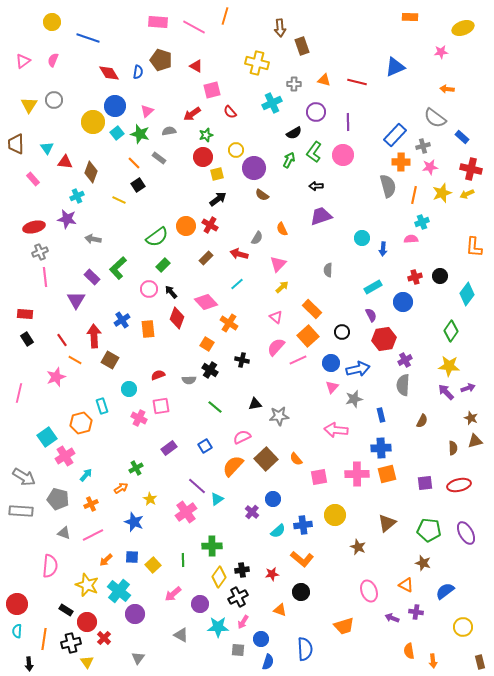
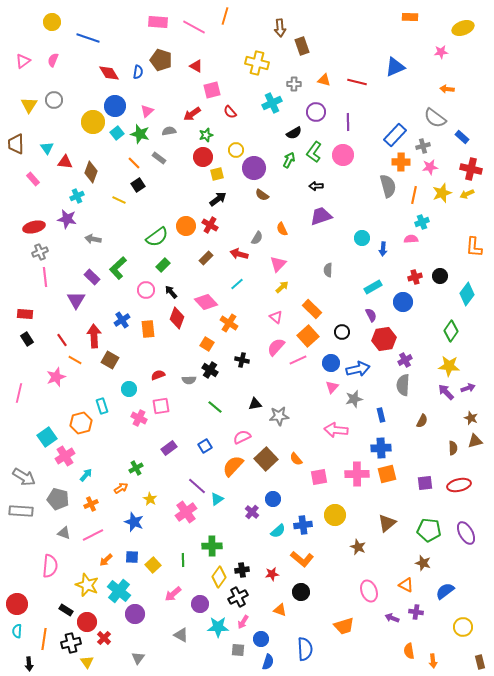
pink circle at (149, 289): moved 3 px left, 1 px down
